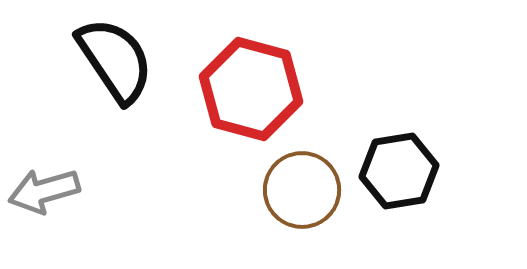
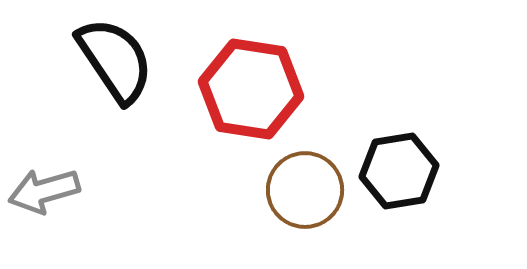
red hexagon: rotated 6 degrees counterclockwise
brown circle: moved 3 px right
